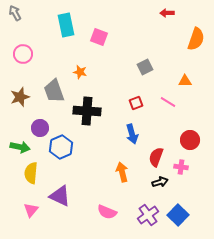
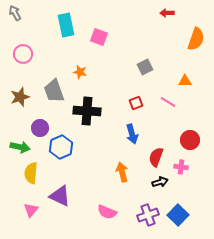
purple cross: rotated 15 degrees clockwise
